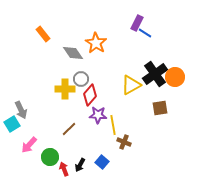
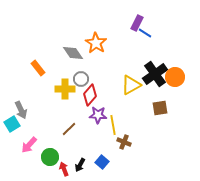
orange rectangle: moved 5 px left, 34 px down
